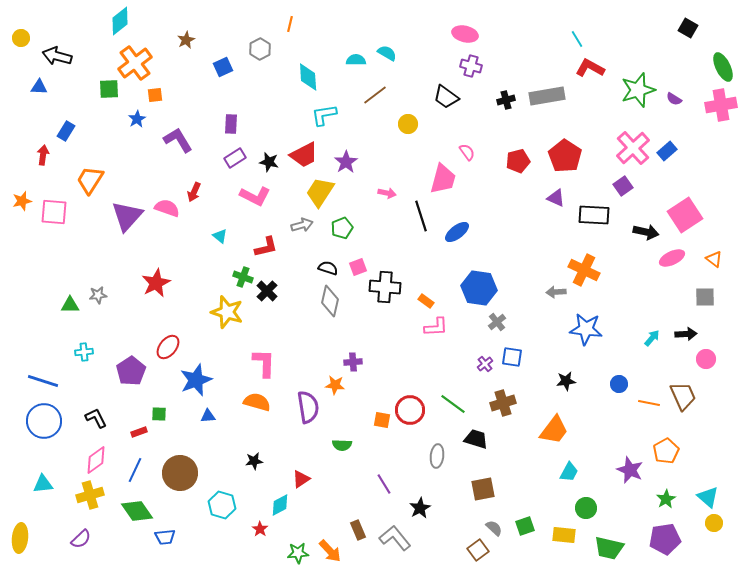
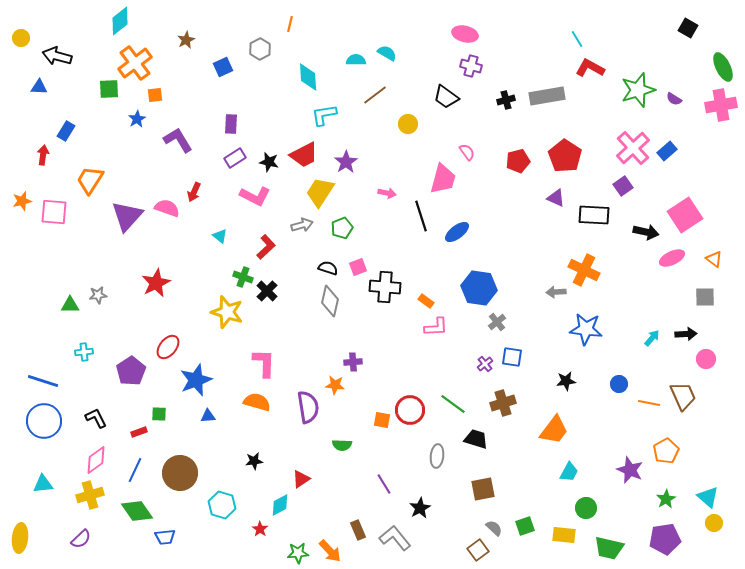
red L-shape at (266, 247): rotated 30 degrees counterclockwise
